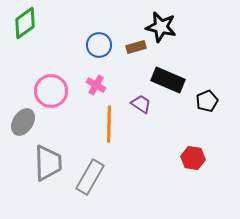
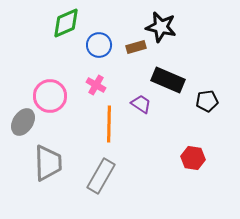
green diamond: moved 41 px right; rotated 12 degrees clockwise
pink circle: moved 1 px left, 5 px down
black pentagon: rotated 15 degrees clockwise
gray rectangle: moved 11 px right, 1 px up
